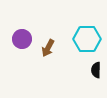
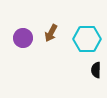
purple circle: moved 1 px right, 1 px up
brown arrow: moved 3 px right, 15 px up
